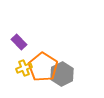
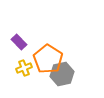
orange pentagon: moved 5 px right, 8 px up
gray hexagon: rotated 15 degrees clockwise
